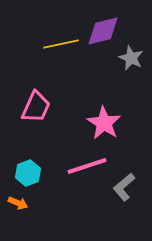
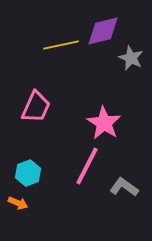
yellow line: moved 1 px down
pink line: rotated 45 degrees counterclockwise
gray L-shape: rotated 76 degrees clockwise
